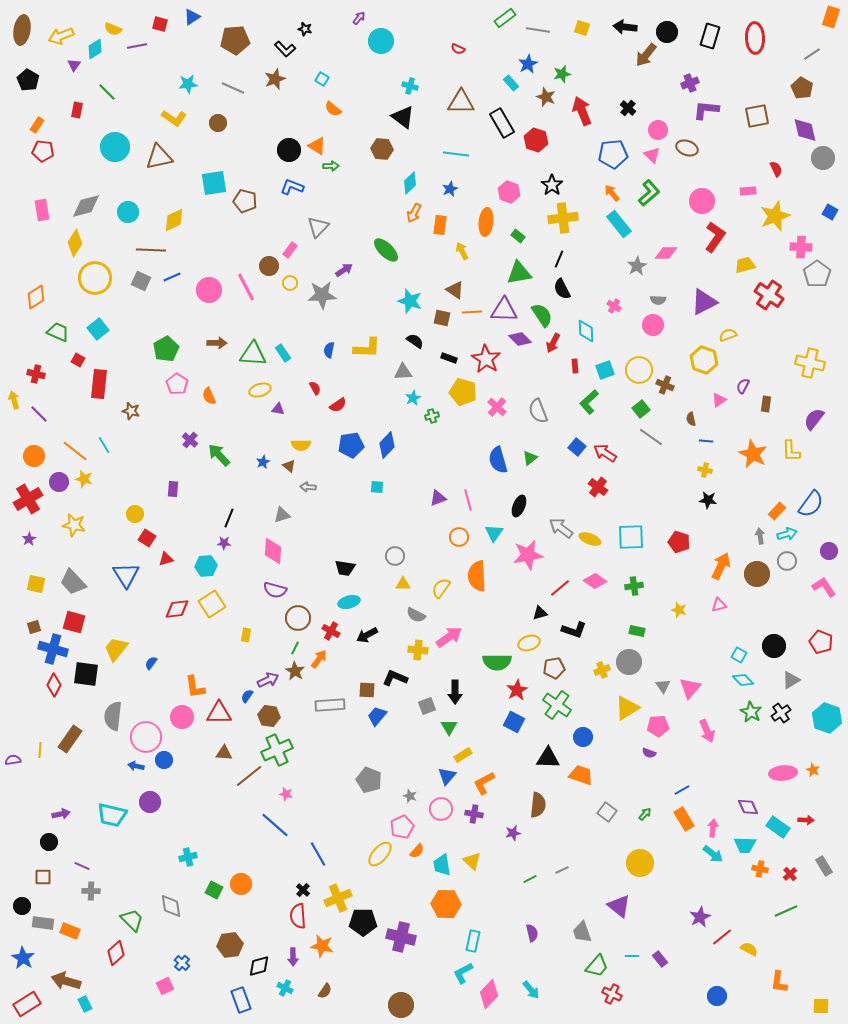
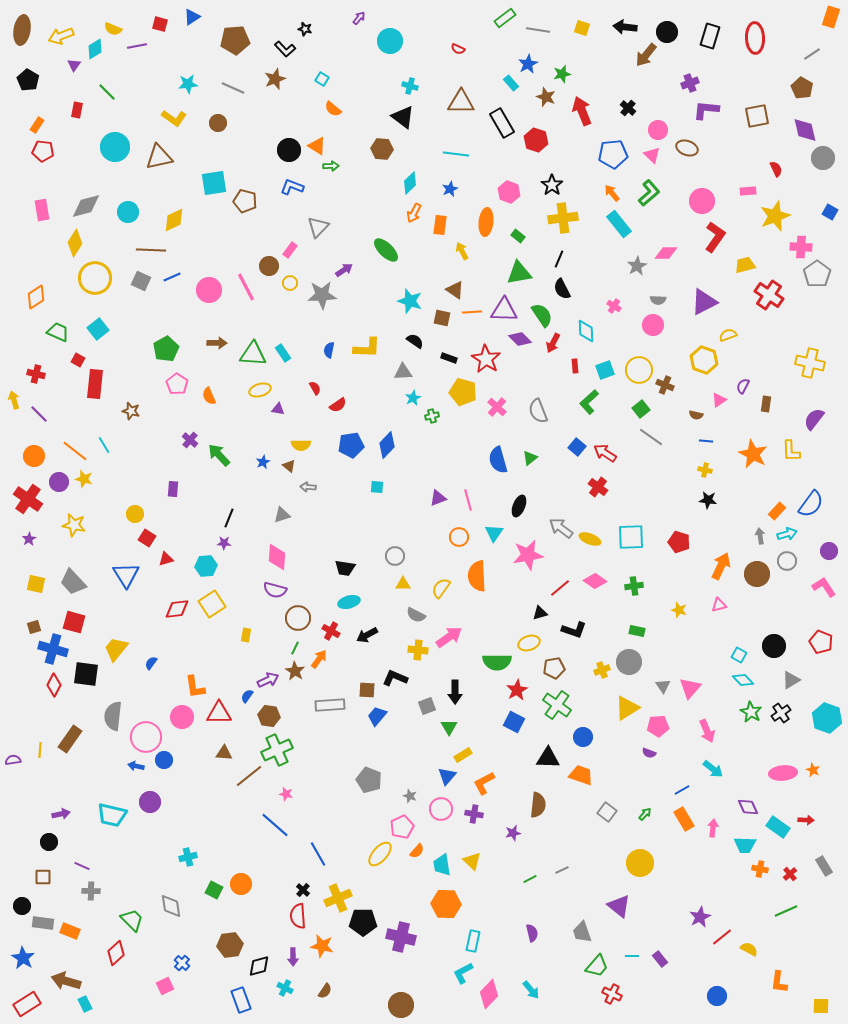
cyan circle at (381, 41): moved 9 px right
red rectangle at (99, 384): moved 4 px left
brown semicircle at (691, 419): moved 5 px right, 4 px up; rotated 64 degrees counterclockwise
red cross at (28, 499): rotated 24 degrees counterclockwise
pink diamond at (273, 551): moved 4 px right, 6 px down
cyan arrow at (713, 854): moved 85 px up
